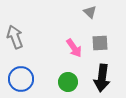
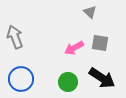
gray square: rotated 12 degrees clockwise
pink arrow: rotated 96 degrees clockwise
black arrow: rotated 64 degrees counterclockwise
